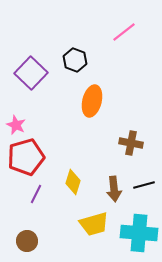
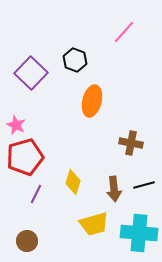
pink line: rotated 10 degrees counterclockwise
red pentagon: moved 1 px left
